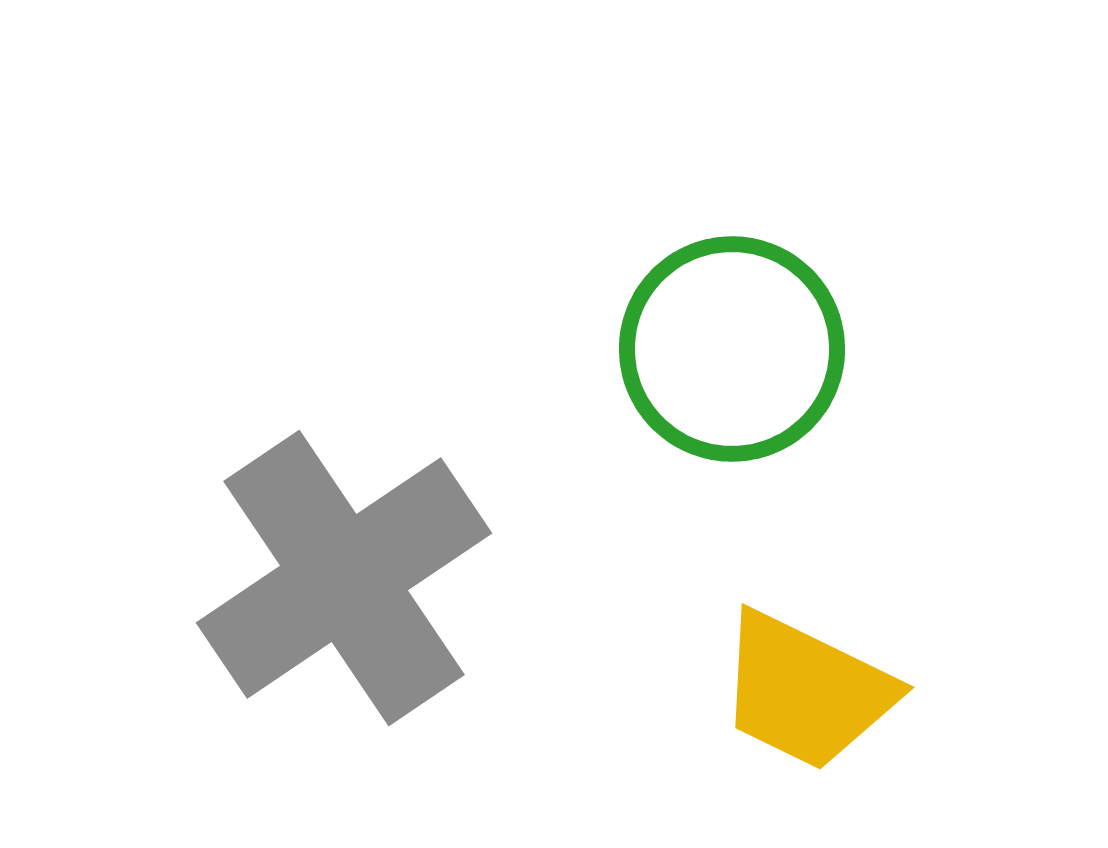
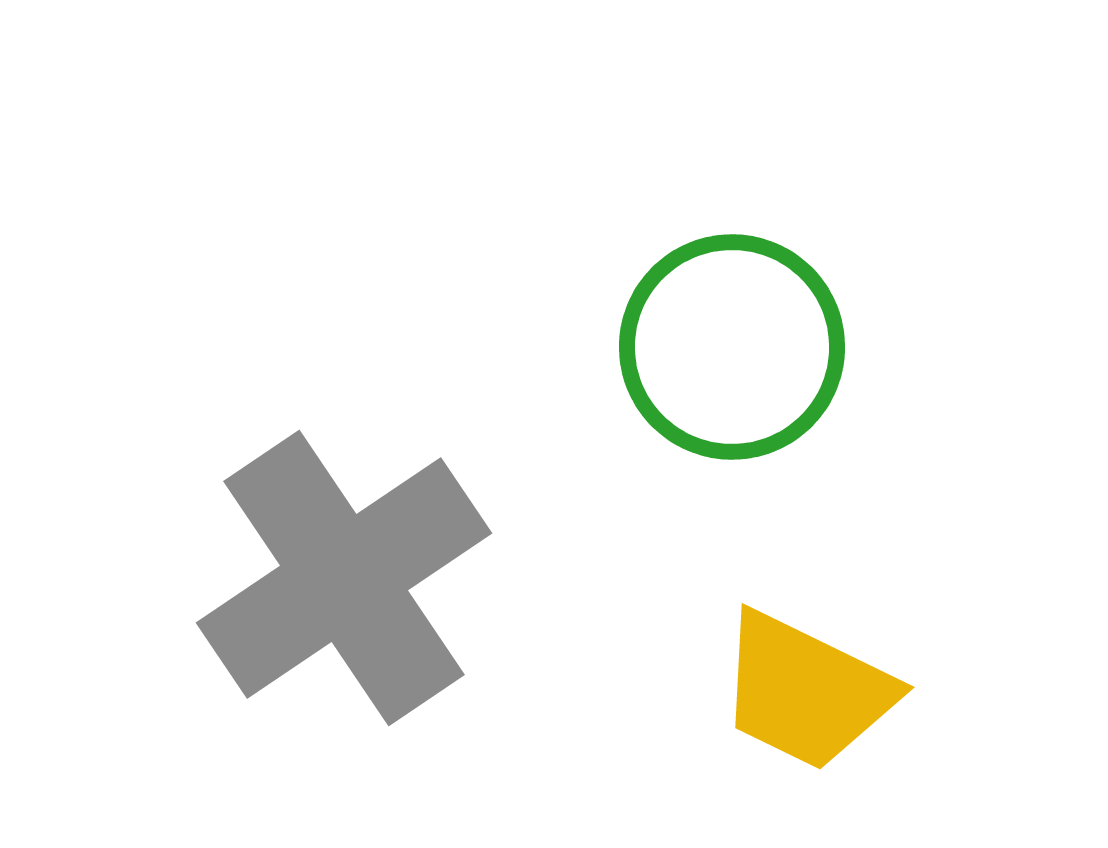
green circle: moved 2 px up
